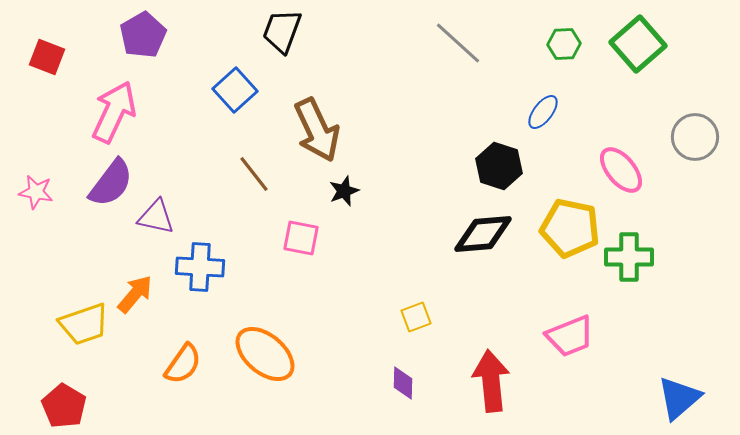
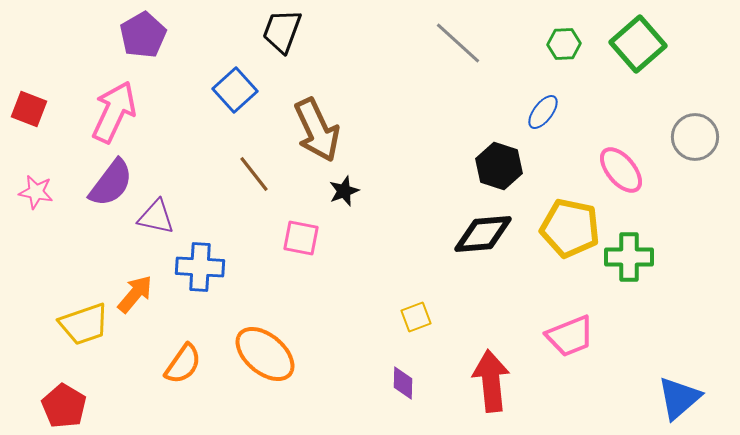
red square: moved 18 px left, 52 px down
